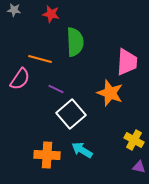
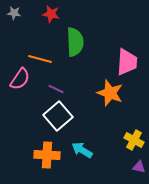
gray star: moved 3 px down
white square: moved 13 px left, 2 px down
